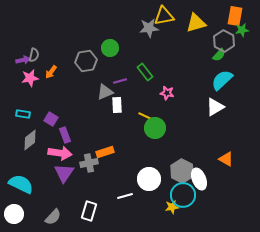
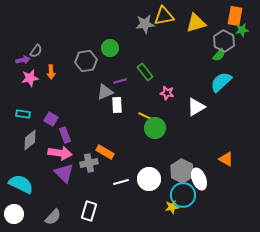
gray star at (149, 28): moved 4 px left, 4 px up
gray semicircle at (34, 55): moved 2 px right, 4 px up; rotated 24 degrees clockwise
orange arrow at (51, 72): rotated 40 degrees counterclockwise
cyan semicircle at (222, 80): moved 1 px left, 2 px down
white triangle at (215, 107): moved 19 px left
orange rectangle at (105, 152): rotated 48 degrees clockwise
purple triangle at (64, 173): rotated 20 degrees counterclockwise
white line at (125, 196): moved 4 px left, 14 px up
